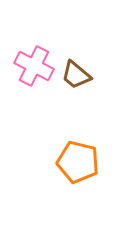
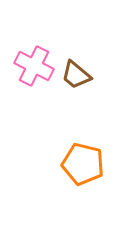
orange pentagon: moved 5 px right, 2 px down
